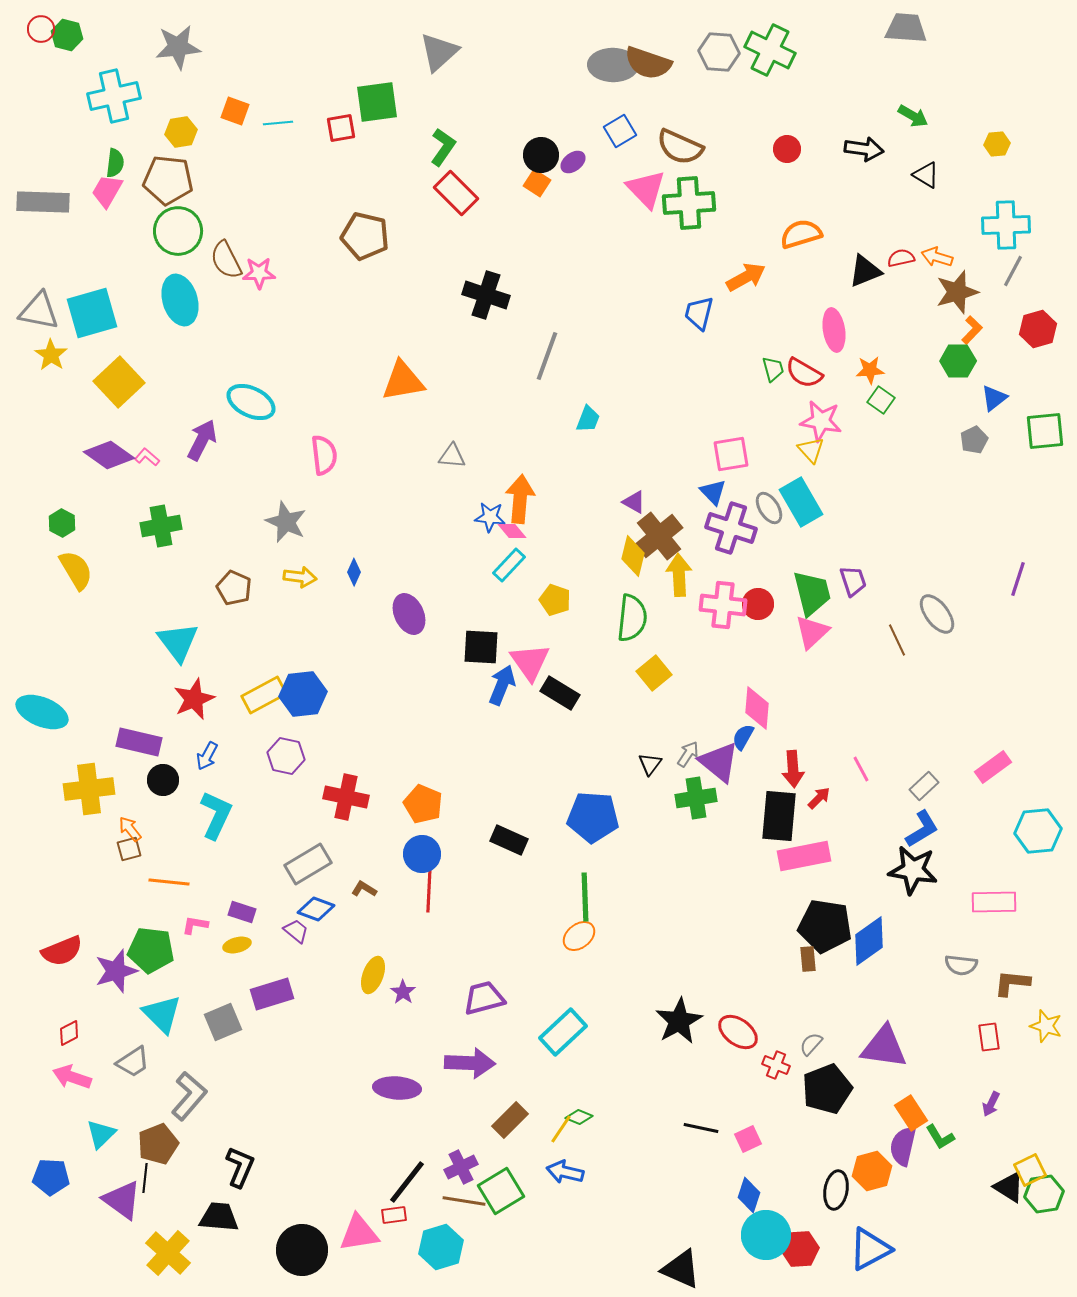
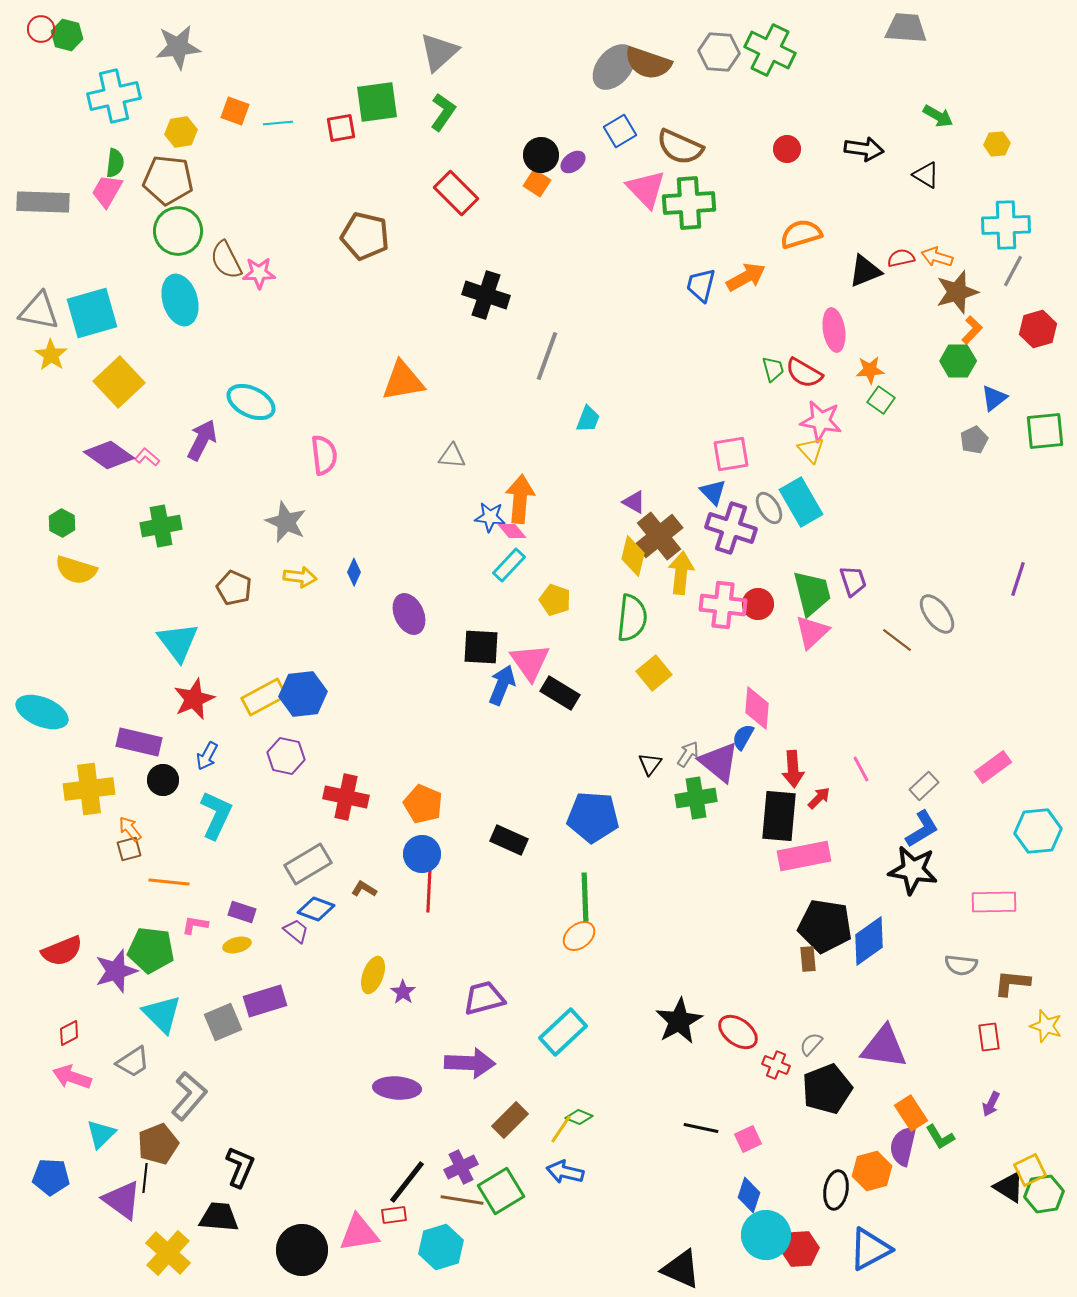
gray ellipse at (613, 65): moved 1 px right, 2 px down; rotated 51 degrees counterclockwise
green arrow at (913, 116): moved 25 px right
green L-shape at (443, 147): moved 35 px up
blue trapezoid at (699, 313): moved 2 px right, 28 px up
yellow semicircle at (76, 570): rotated 138 degrees clockwise
yellow arrow at (679, 575): moved 2 px right, 2 px up; rotated 9 degrees clockwise
brown line at (897, 640): rotated 28 degrees counterclockwise
yellow rectangle at (264, 695): moved 2 px down
purple rectangle at (272, 994): moved 7 px left, 7 px down
brown line at (464, 1201): moved 2 px left, 1 px up
